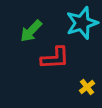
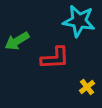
cyan star: moved 3 px left, 2 px up; rotated 28 degrees clockwise
green arrow: moved 14 px left, 10 px down; rotated 15 degrees clockwise
